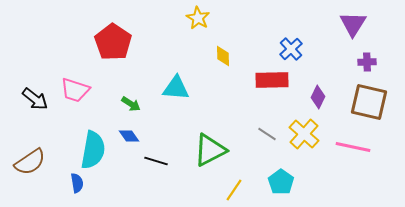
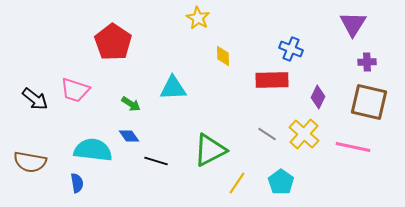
blue cross: rotated 25 degrees counterclockwise
cyan triangle: moved 3 px left; rotated 8 degrees counterclockwise
cyan semicircle: rotated 93 degrees counterclockwise
brown semicircle: rotated 44 degrees clockwise
yellow line: moved 3 px right, 7 px up
